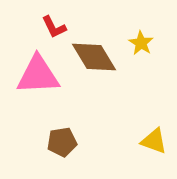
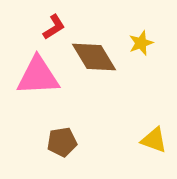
red L-shape: rotated 96 degrees counterclockwise
yellow star: rotated 20 degrees clockwise
pink triangle: moved 1 px down
yellow triangle: moved 1 px up
